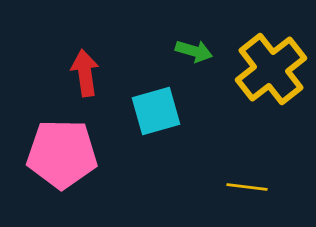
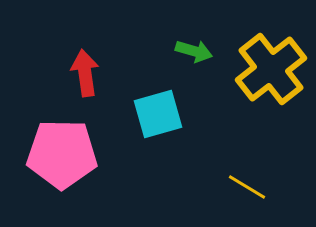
cyan square: moved 2 px right, 3 px down
yellow line: rotated 24 degrees clockwise
